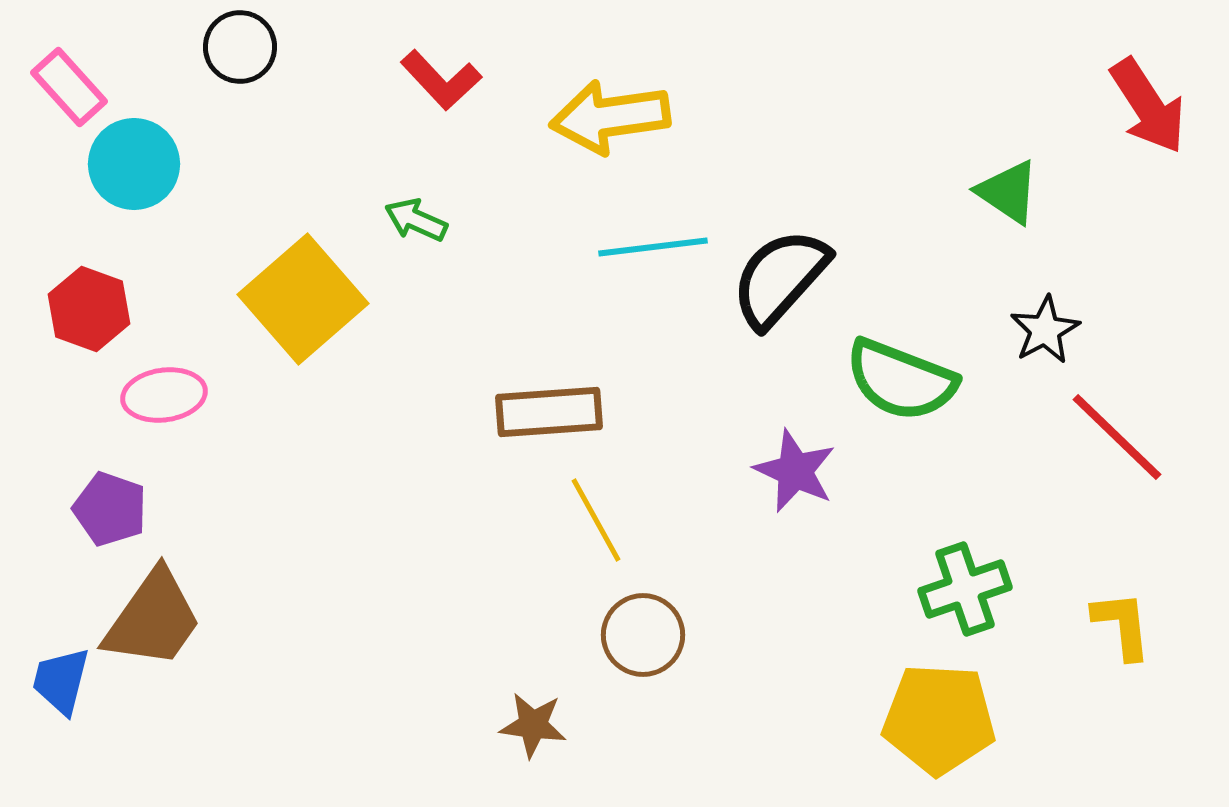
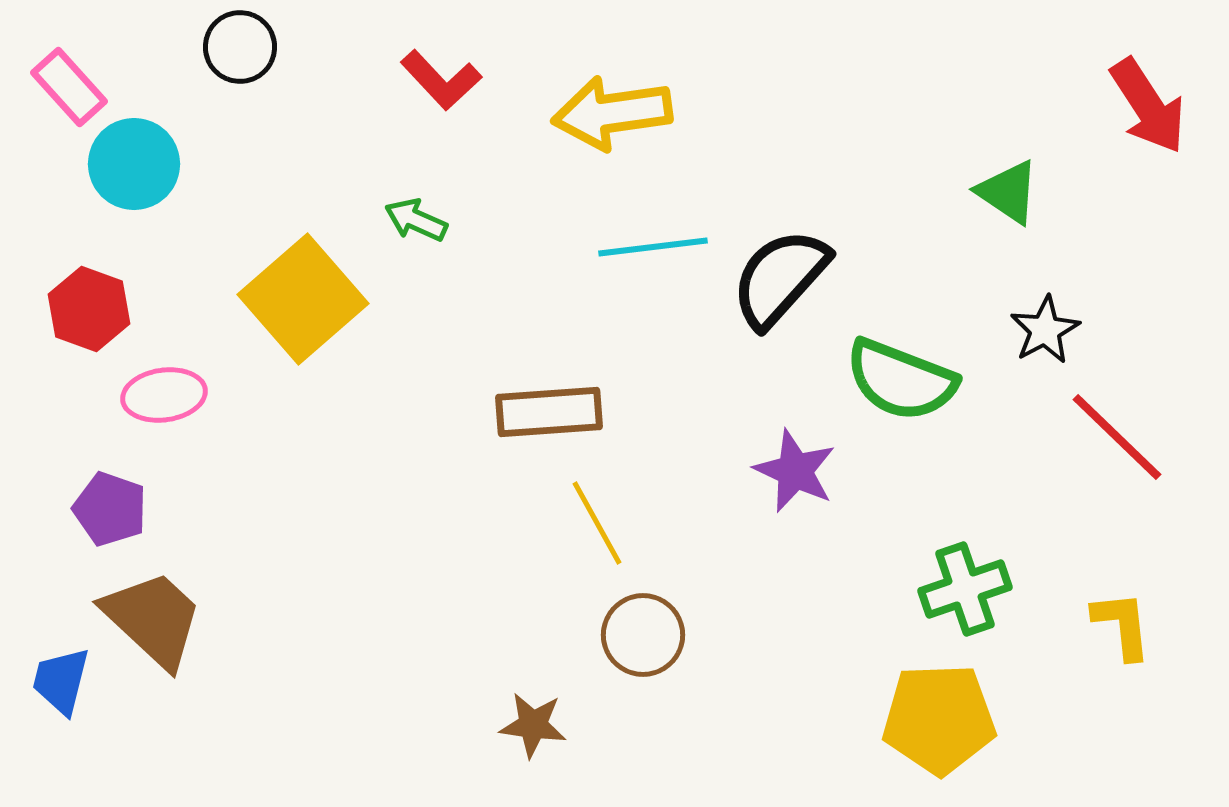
yellow arrow: moved 2 px right, 4 px up
yellow line: moved 1 px right, 3 px down
brown trapezoid: rotated 82 degrees counterclockwise
yellow pentagon: rotated 5 degrees counterclockwise
